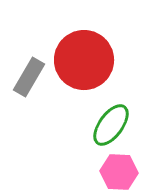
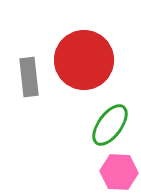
gray rectangle: rotated 36 degrees counterclockwise
green ellipse: moved 1 px left
